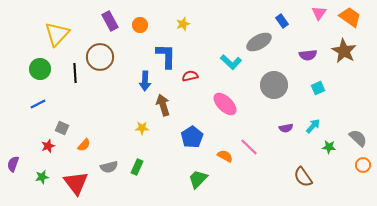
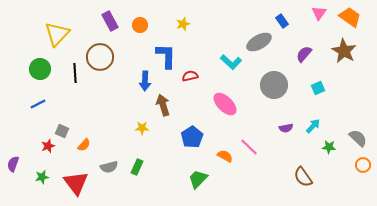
purple semicircle at (308, 55): moved 4 px left, 1 px up; rotated 138 degrees clockwise
gray square at (62, 128): moved 3 px down
